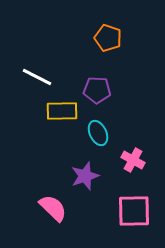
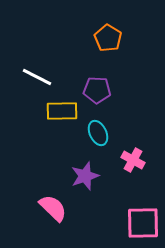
orange pentagon: rotated 12 degrees clockwise
pink square: moved 9 px right, 12 px down
